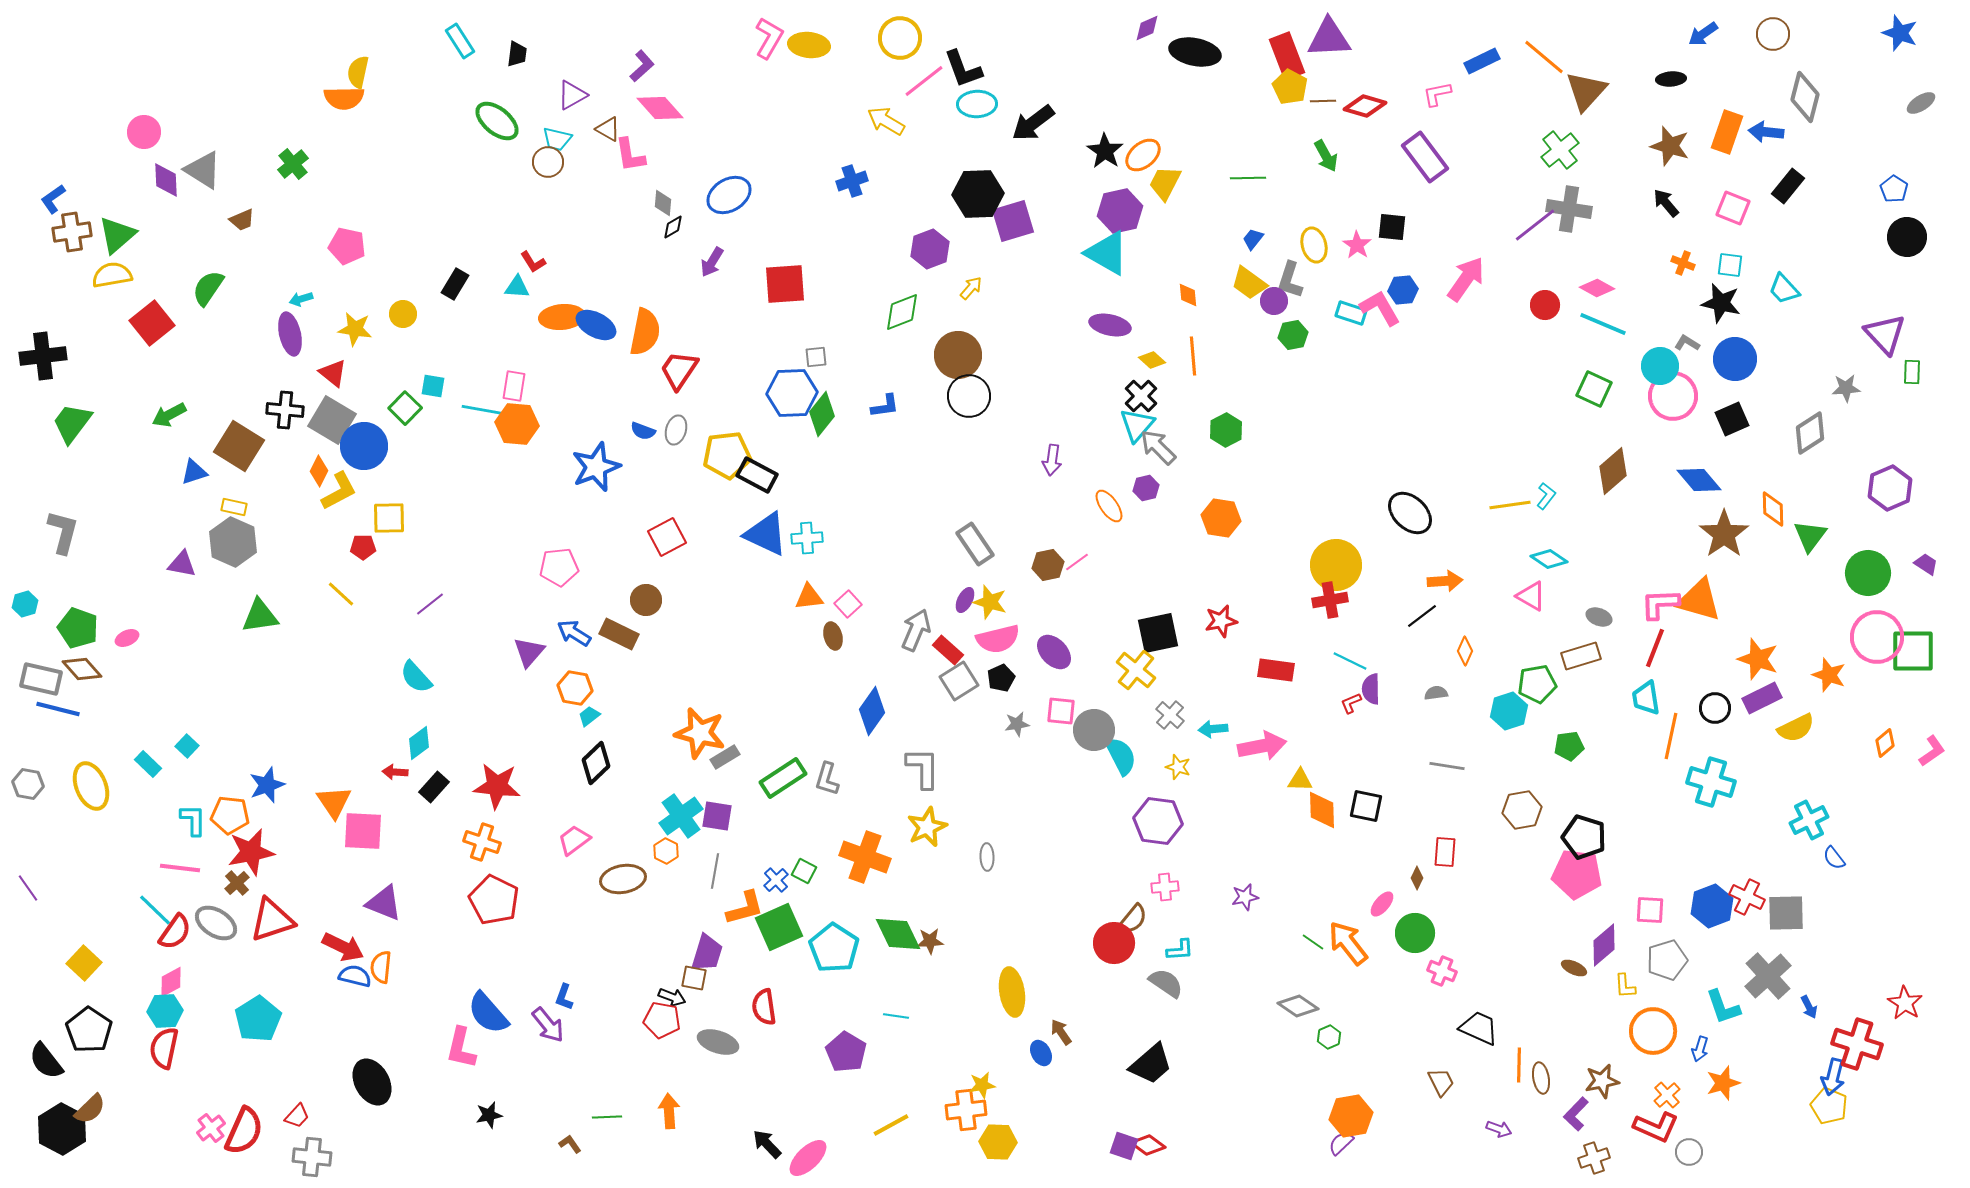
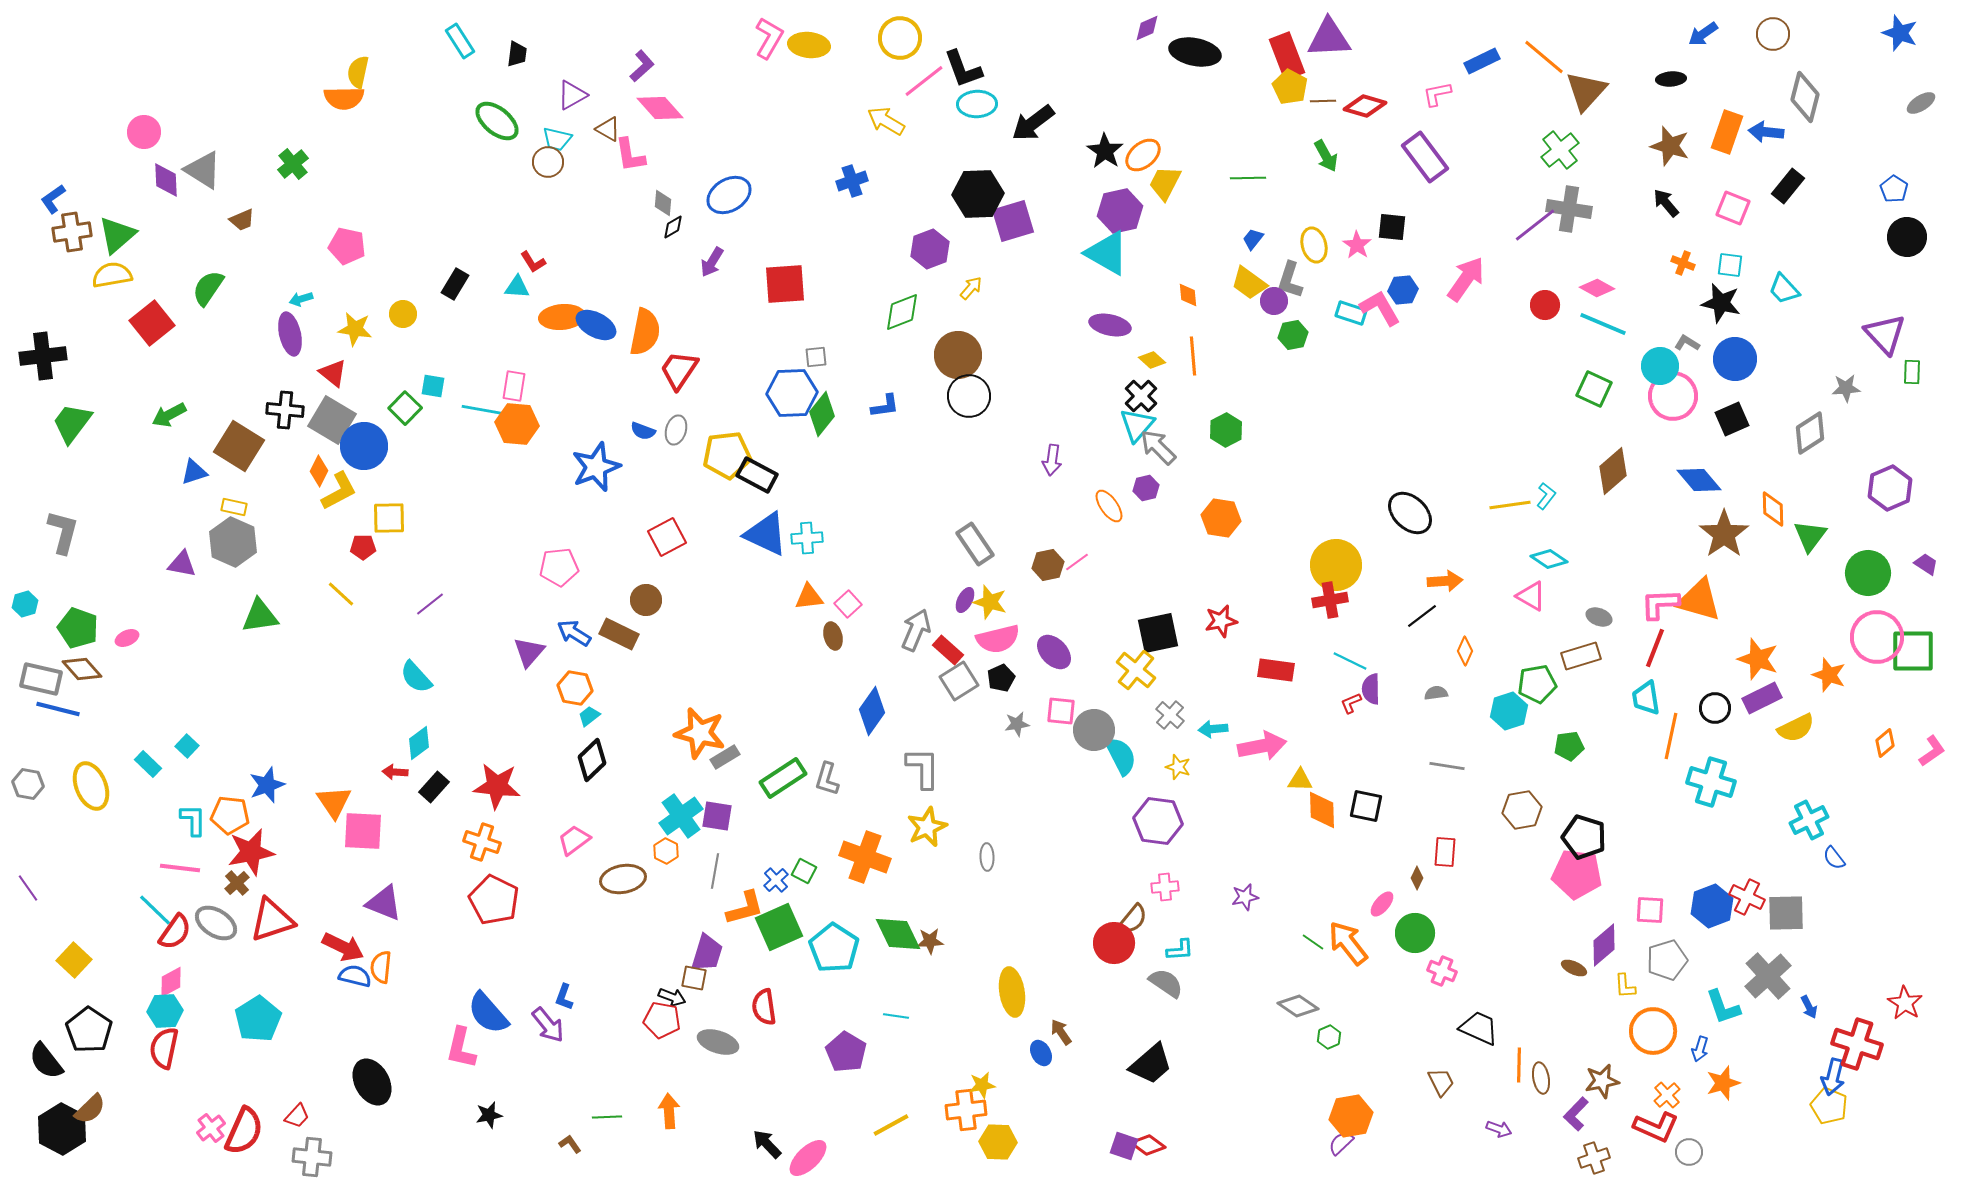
black diamond at (596, 763): moved 4 px left, 3 px up
yellow square at (84, 963): moved 10 px left, 3 px up
